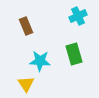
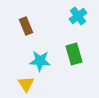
cyan cross: rotated 12 degrees counterclockwise
